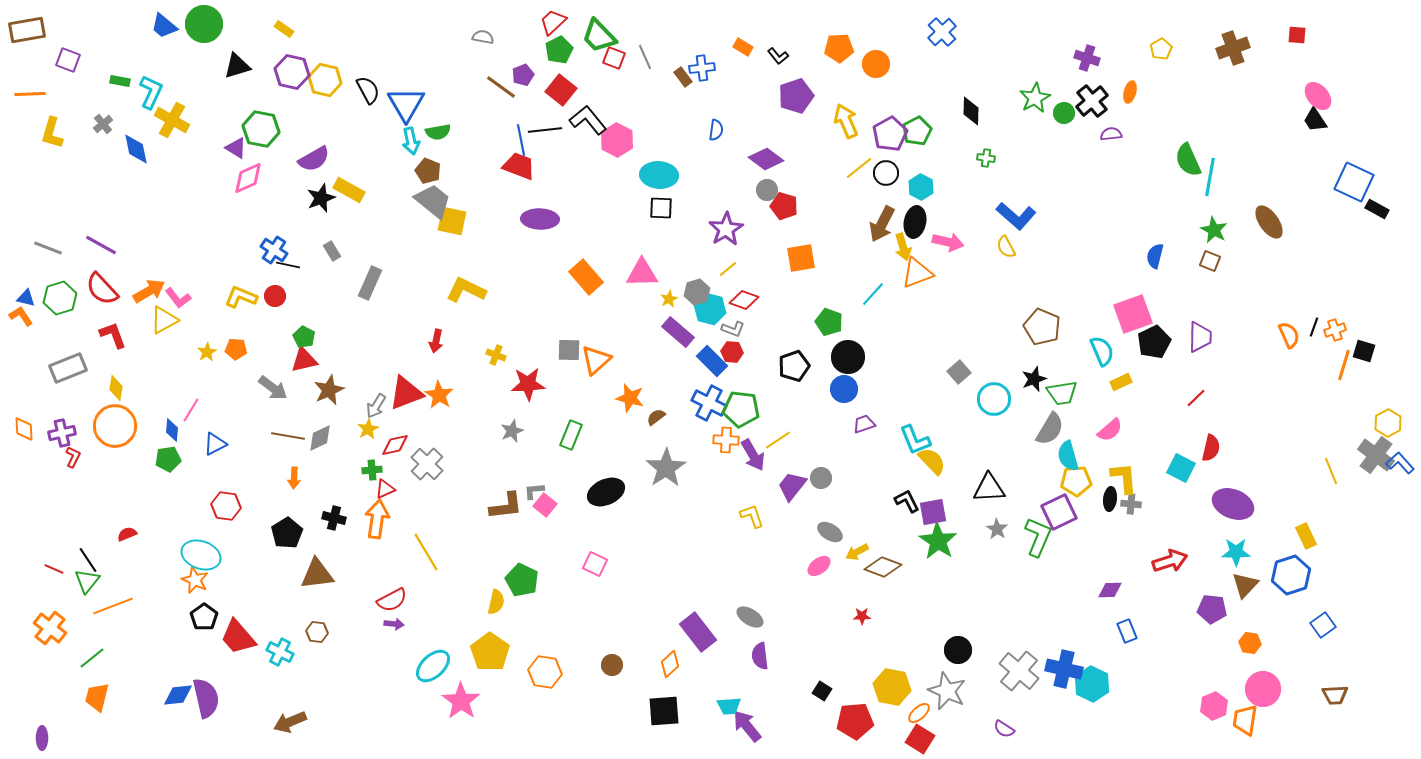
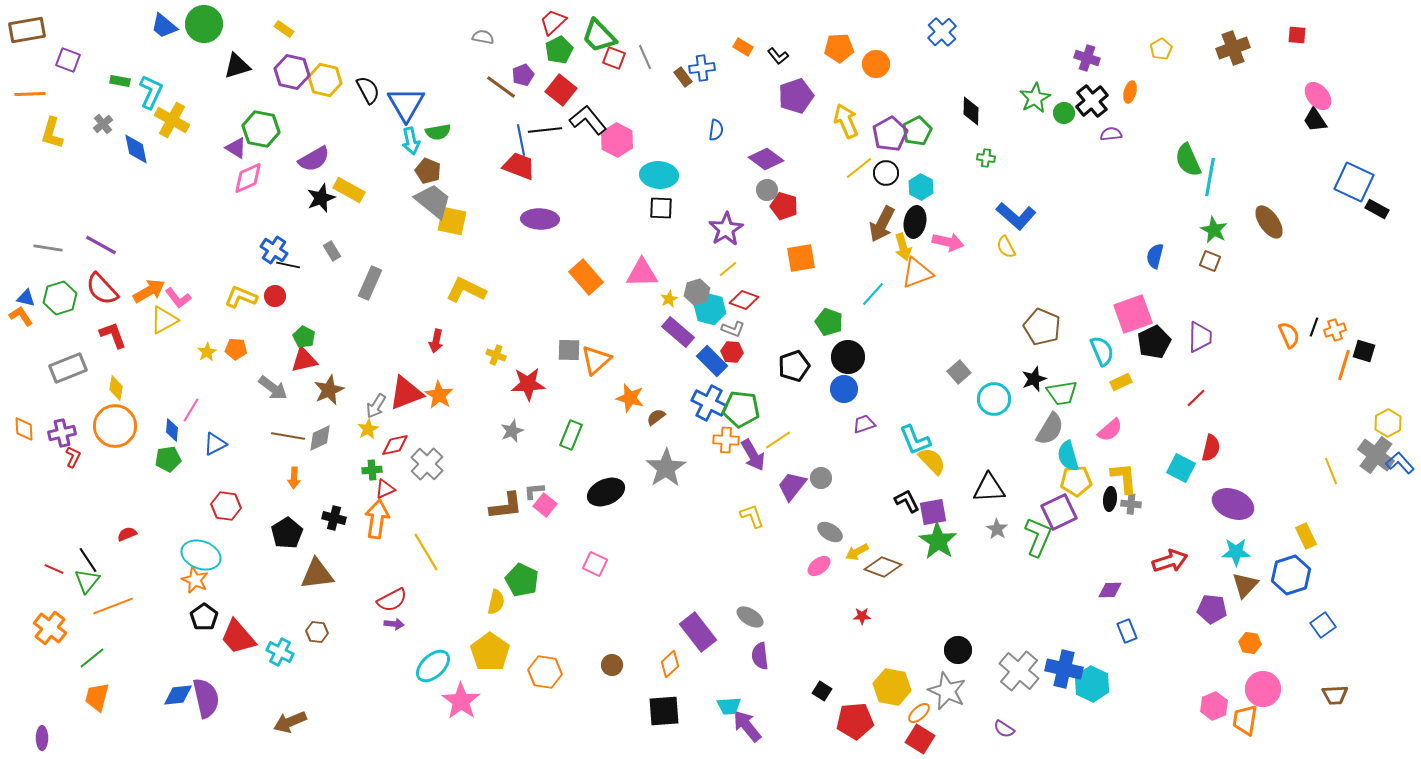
gray line at (48, 248): rotated 12 degrees counterclockwise
